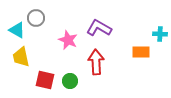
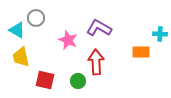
green circle: moved 8 px right
